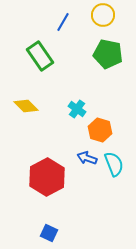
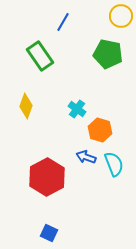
yellow circle: moved 18 px right, 1 px down
yellow diamond: rotated 65 degrees clockwise
blue arrow: moved 1 px left, 1 px up
